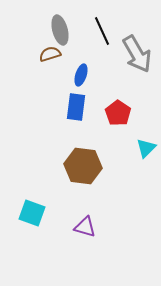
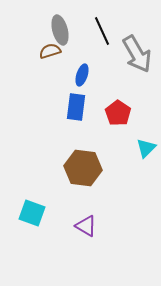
brown semicircle: moved 3 px up
blue ellipse: moved 1 px right
brown hexagon: moved 2 px down
purple triangle: moved 1 px right, 1 px up; rotated 15 degrees clockwise
